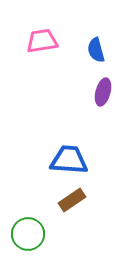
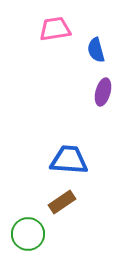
pink trapezoid: moved 13 px right, 12 px up
brown rectangle: moved 10 px left, 2 px down
